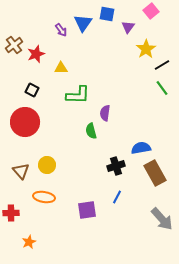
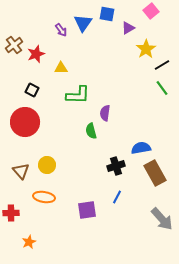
purple triangle: moved 1 px down; rotated 24 degrees clockwise
